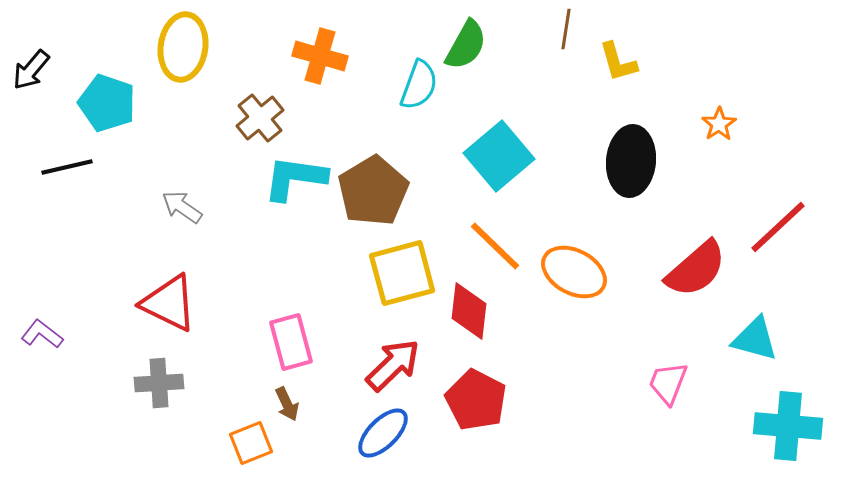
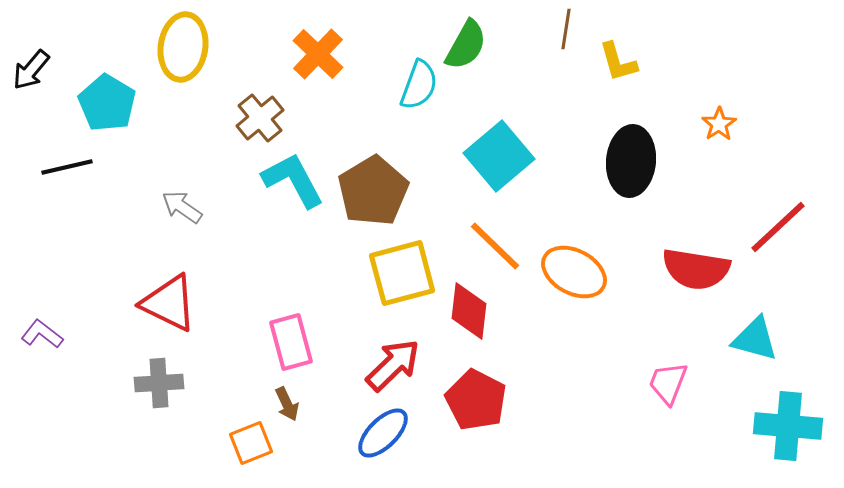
orange cross: moved 2 px left, 2 px up; rotated 28 degrees clockwise
cyan pentagon: rotated 12 degrees clockwise
cyan L-shape: moved 2 px left, 2 px down; rotated 54 degrees clockwise
red semicircle: rotated 50 degrees clockwise
